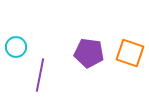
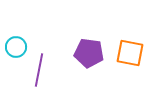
orange square: rotated 8 degrees counterclockwise
purple line: moved 1 px left, 5 px up
